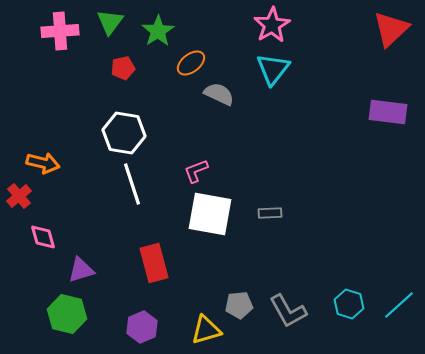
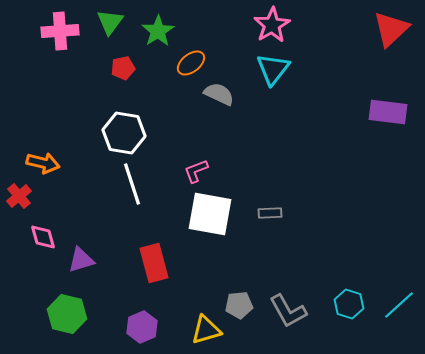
purple triangle: moved 10 px up
